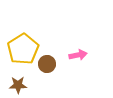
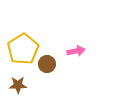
pink arrow: moved 2 px left, 4 px up
